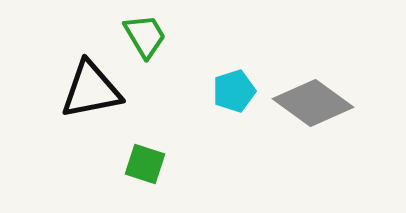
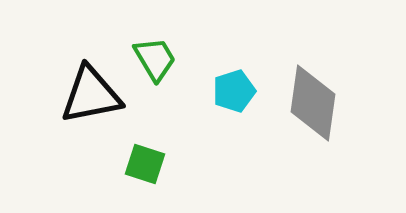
green trapezoid: moved 10 px right, 23 px down
black triangle: moved 5 px down
gray diamond: rotated 62 degrees clockwise
